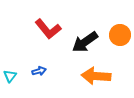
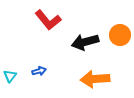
red L-shape: moved 9 px up
black arrow: rotated 20 degrees clockwise
orange arrow: moved 1 px left, 3 px down; rotated 8 degrees counterclockwise
